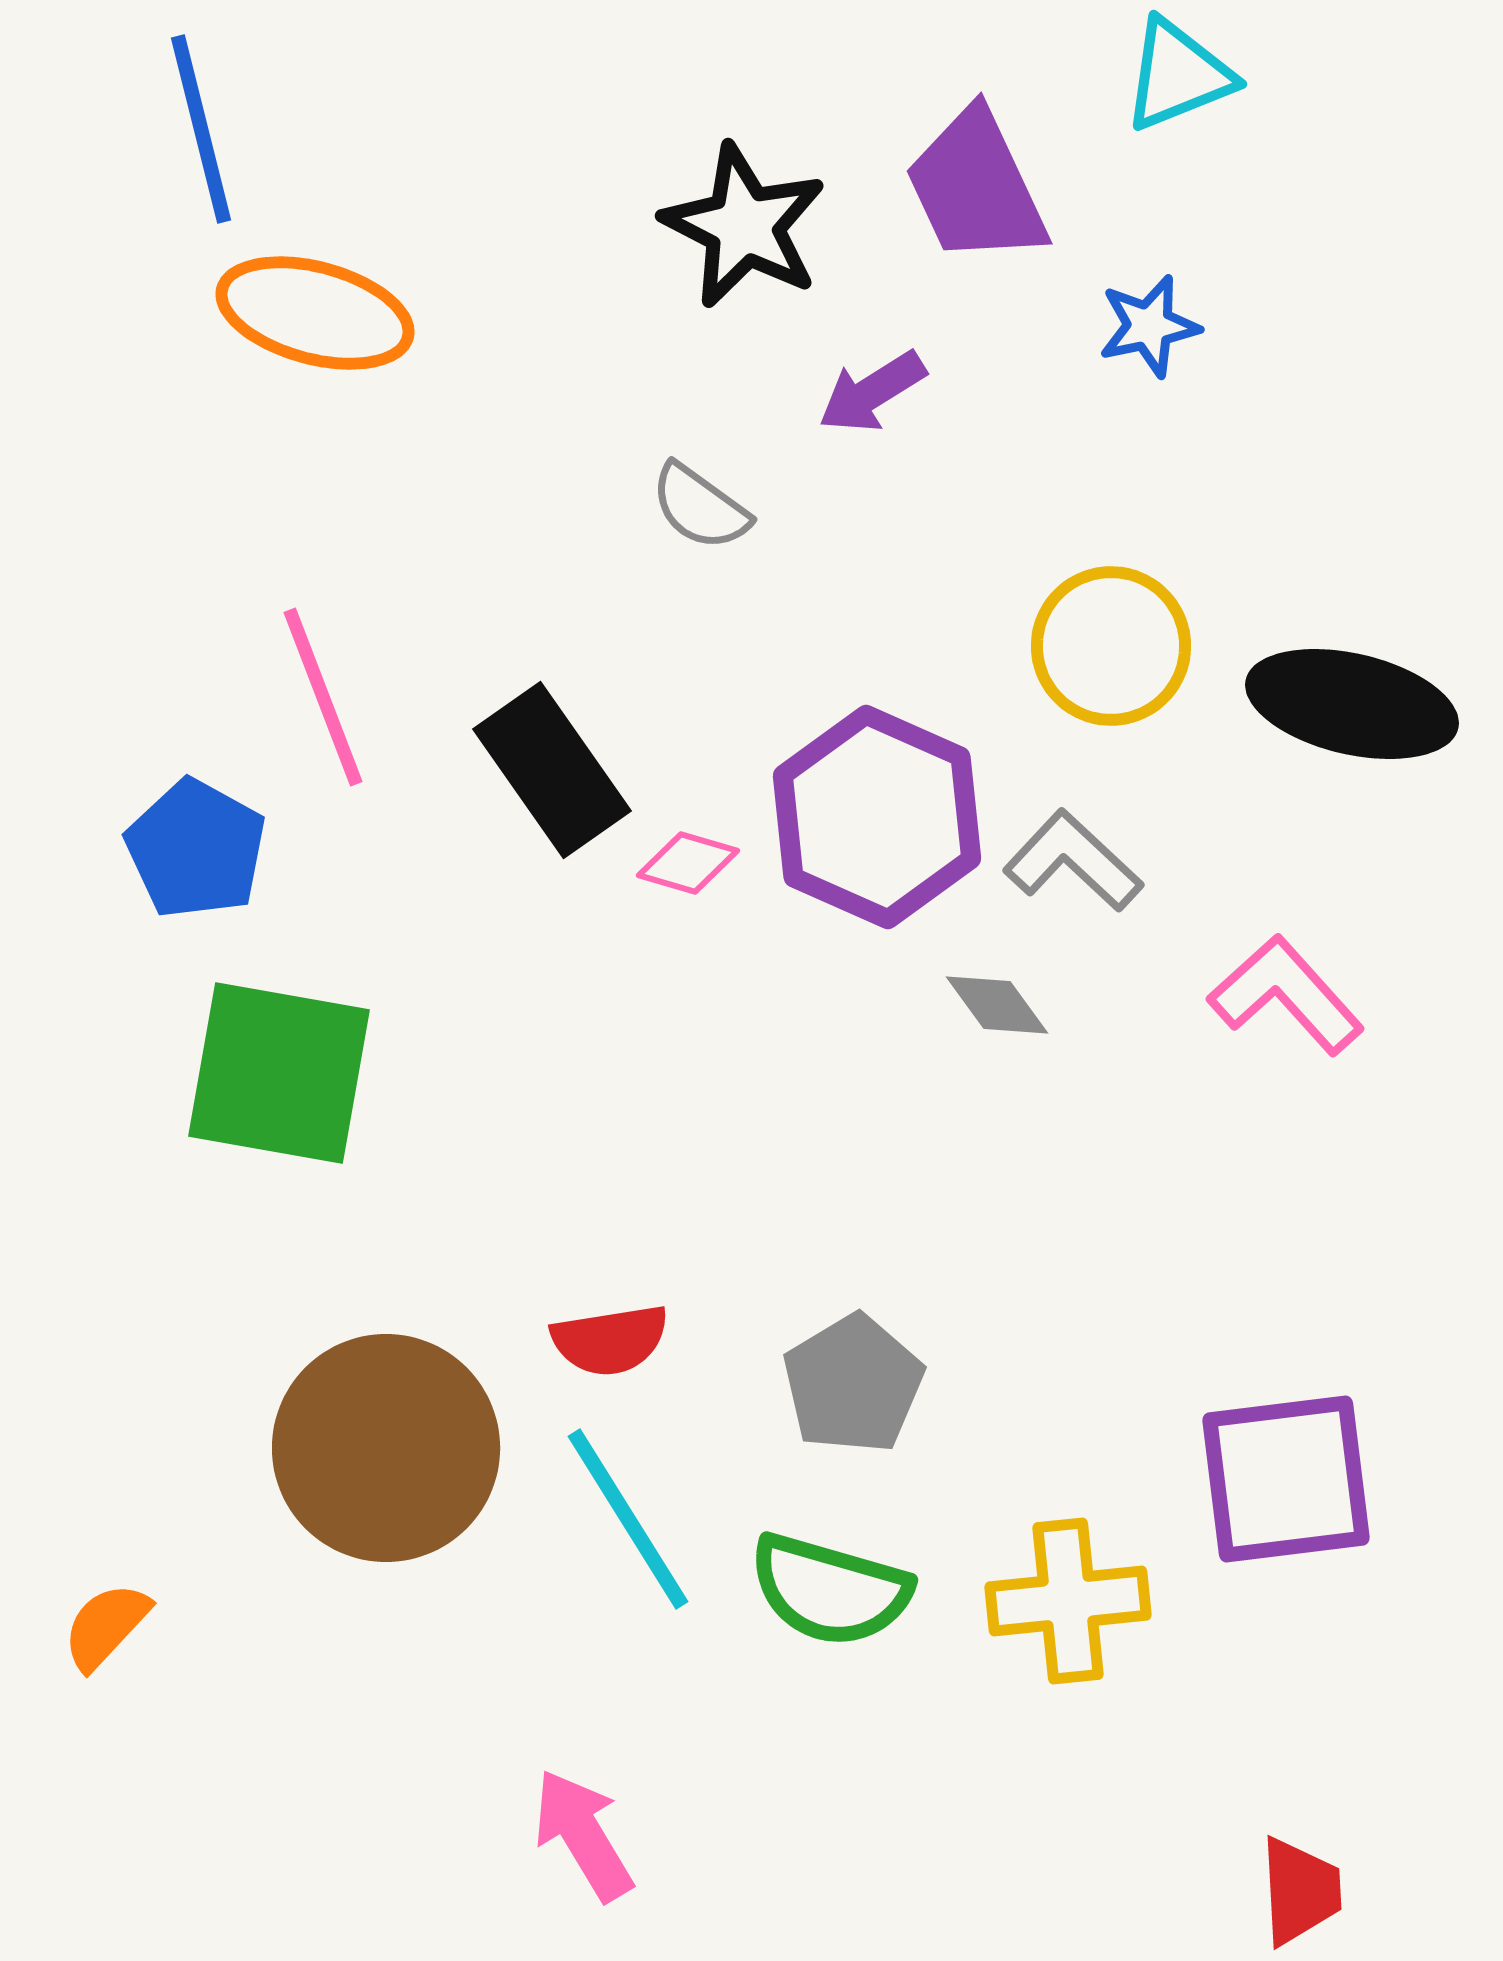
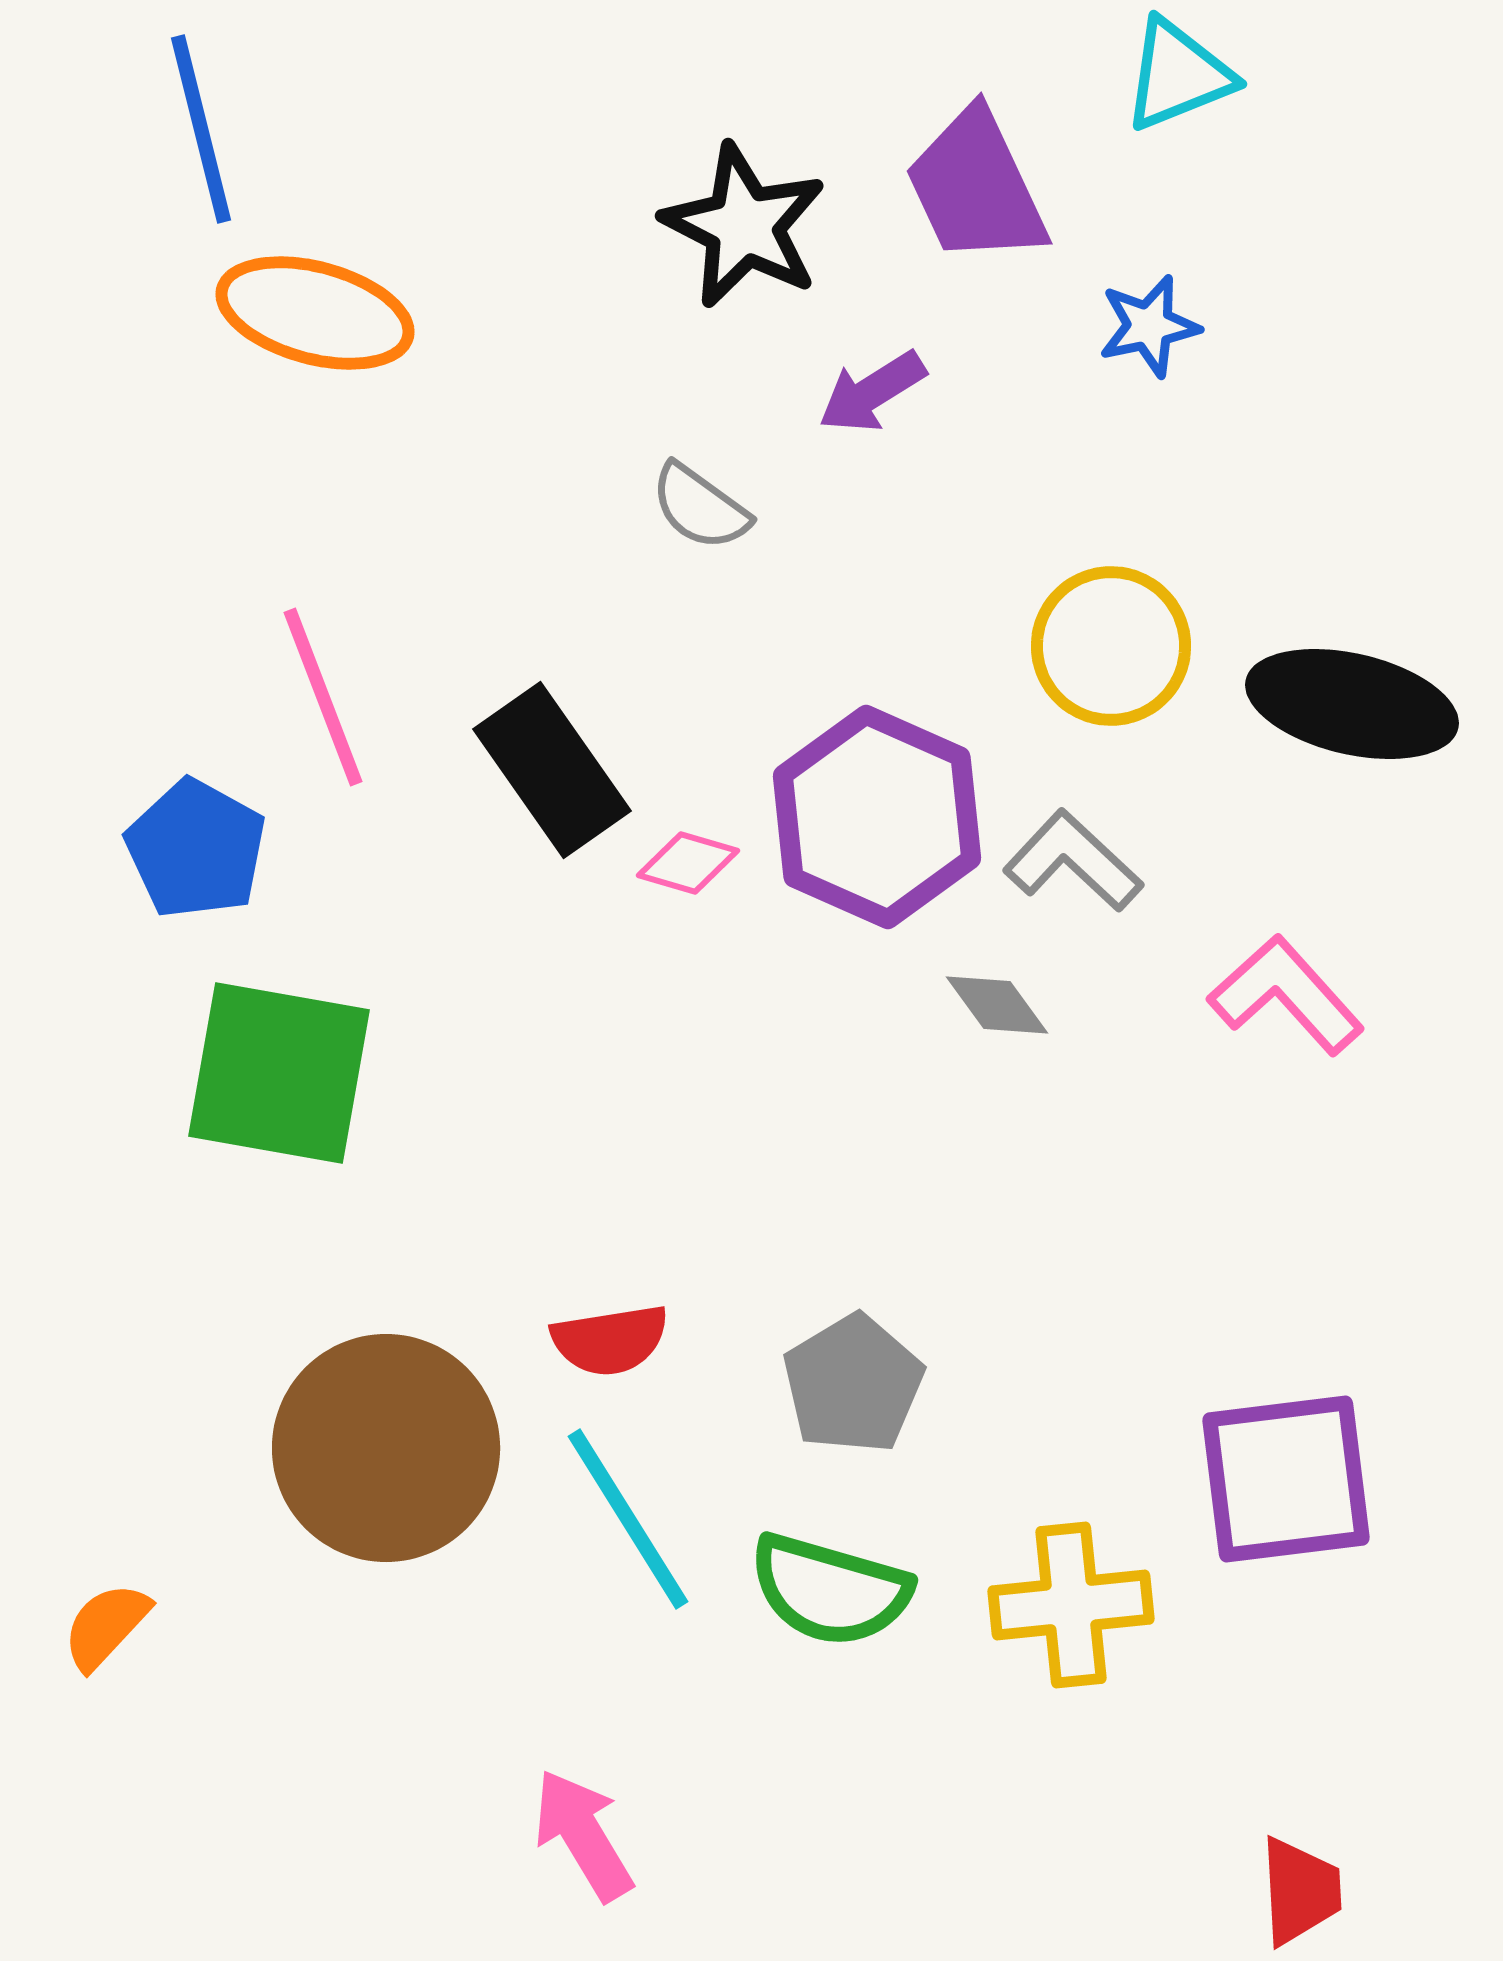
yellow cross: moved 3 px right, 4 px down
